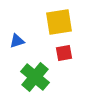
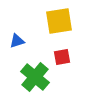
yellow square: moved 1 px up
red square: moved 2 px left, 4 px down
